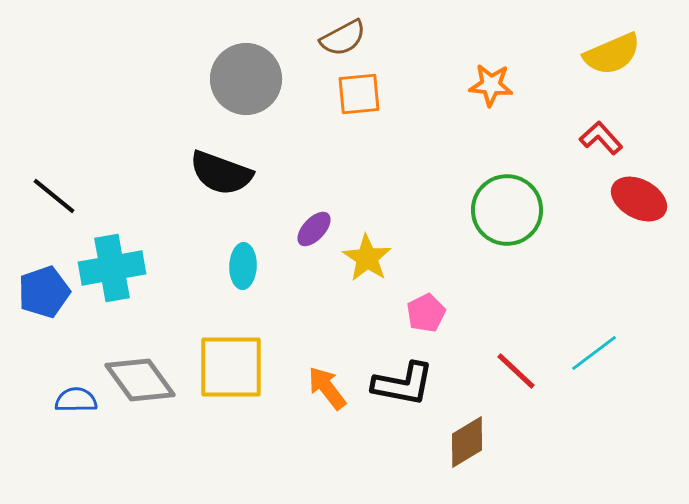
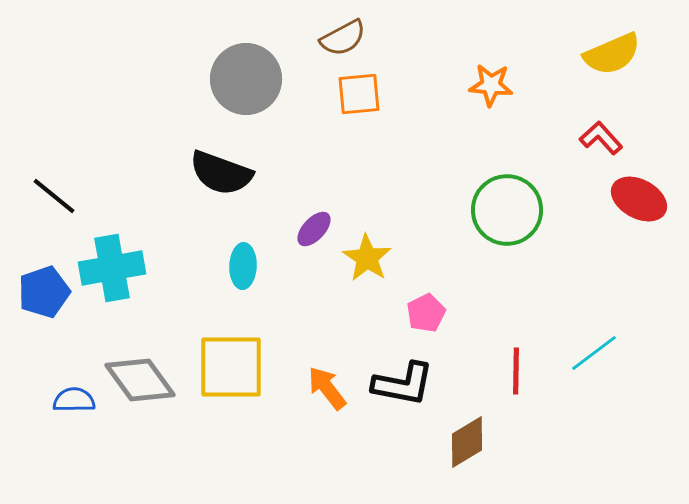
red line: rotated 48 degrees clockwise
blue semicircle: moved 2 px left
